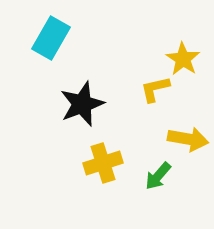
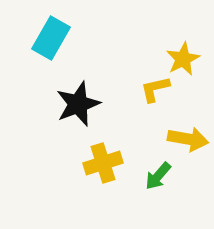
yellow star: rotated 12 degrees clockwise
black star: moved 4 px left
